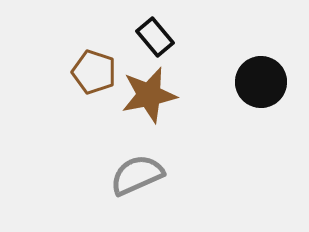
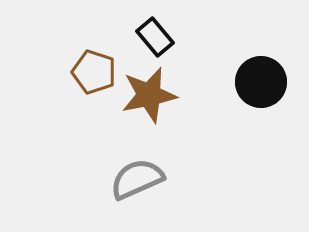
gray semicircle: moved 4 px down
